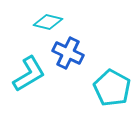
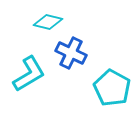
blue cross: moved 3 px right
